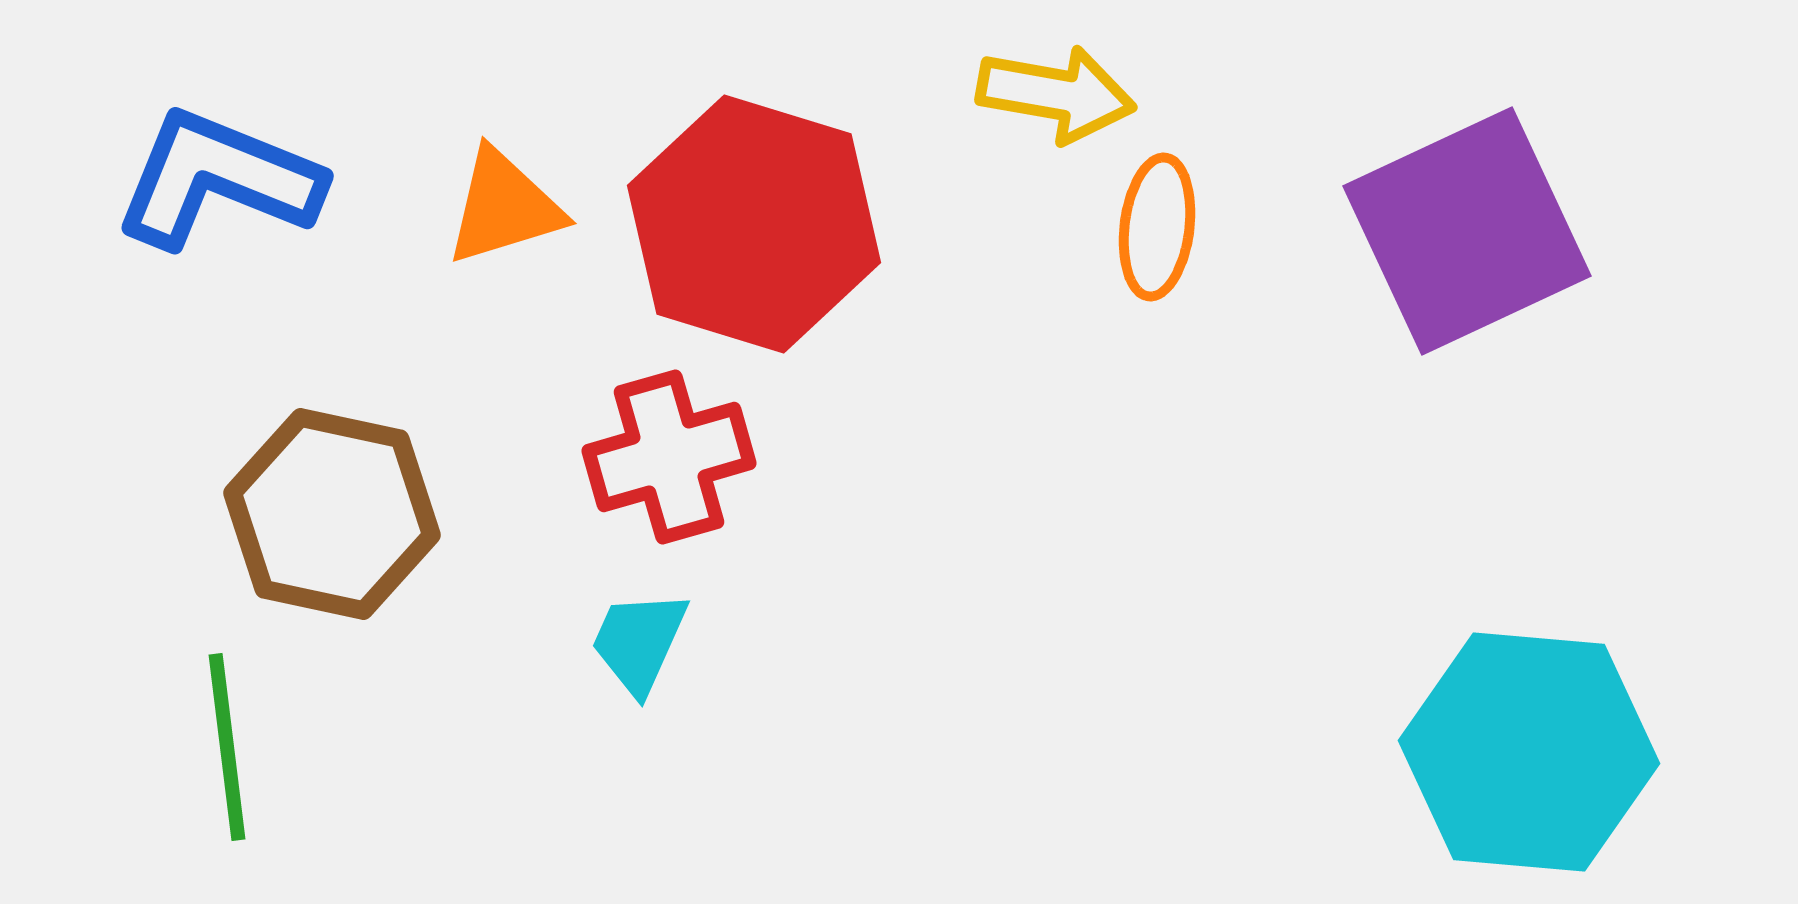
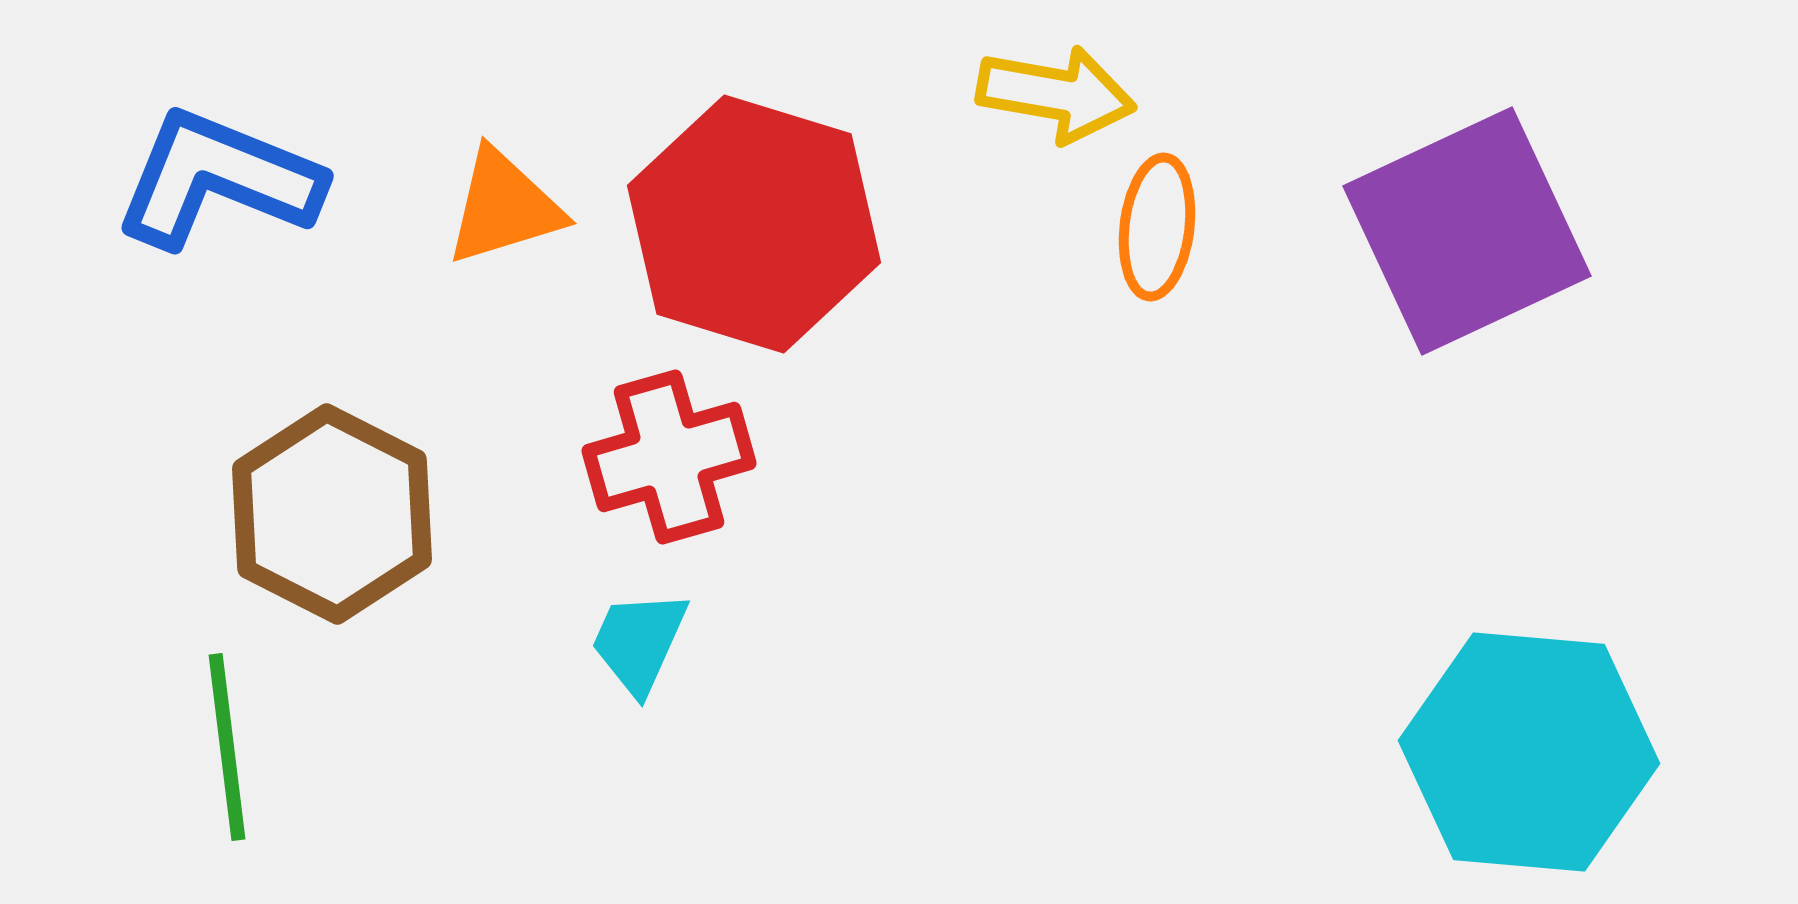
brown hexagon: rotated 15 degrees clockwise
